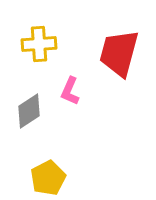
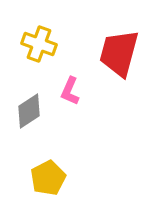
yellow cross: rotated 24 degrees clockwise
